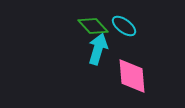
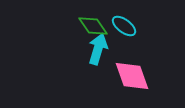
green diamond: rotated 8 degrees clockwise
pink diamond: rotated 15 degrees counterclockwise
